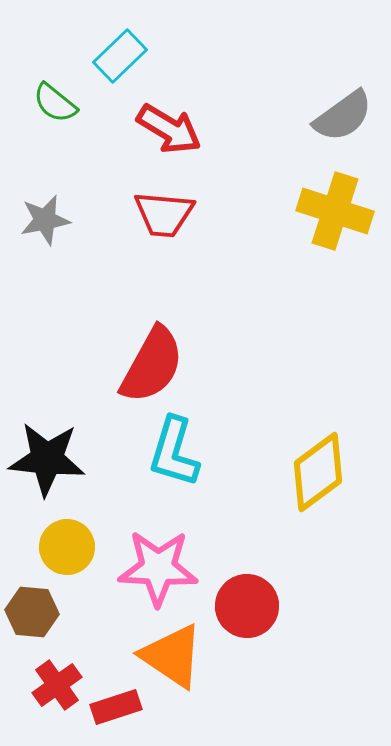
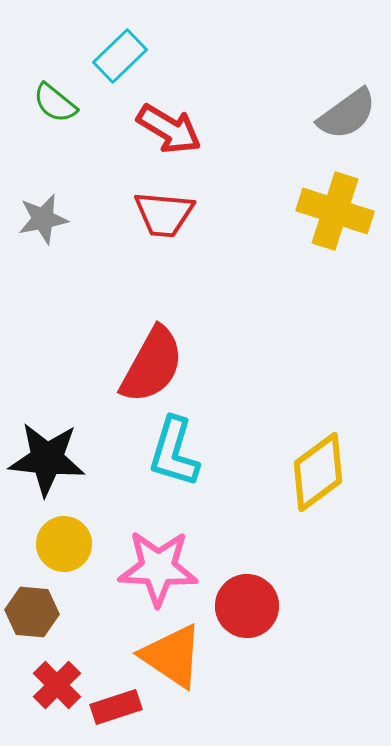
gray semicircle: moved 4 px right, 2 px up
gray star: moved 2 px left, 1 px up
yellow circle: moved 3 px left, 3 px up
red cross: rotated 9 degrees counterclockwise
